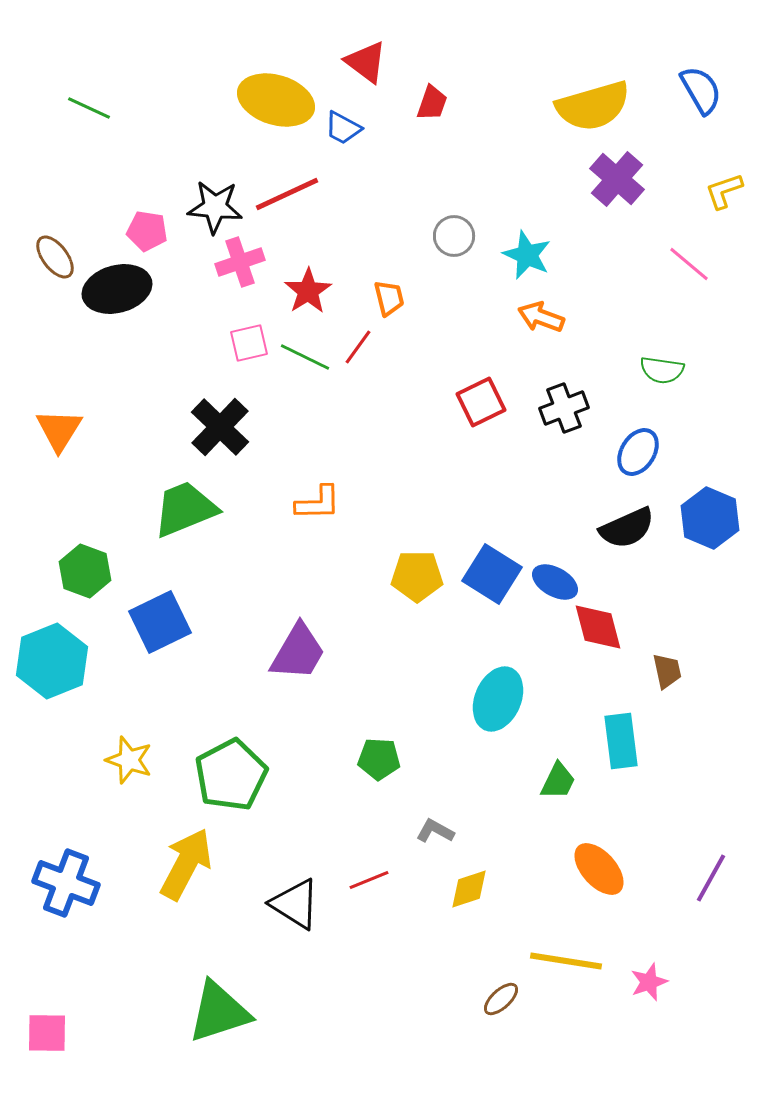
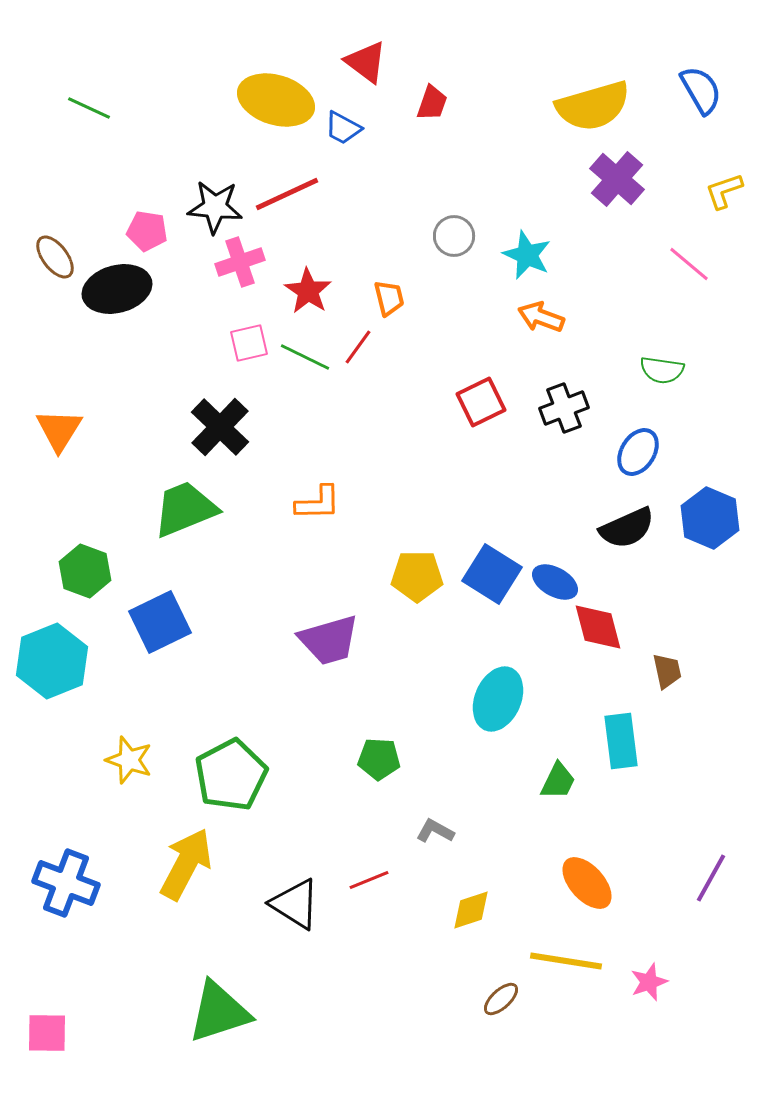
red star at (308, 291): rotated 6 degrees counterclockwise
purple trapezoid at (298, 652): moved 31 px right, 12 px up; rotated 44 degrees clockwise
orange ellipse at (599, 869): moved 12 px left, 14 px down
yellow diamond at (469, 889): moved 2 px right, 21 px down
